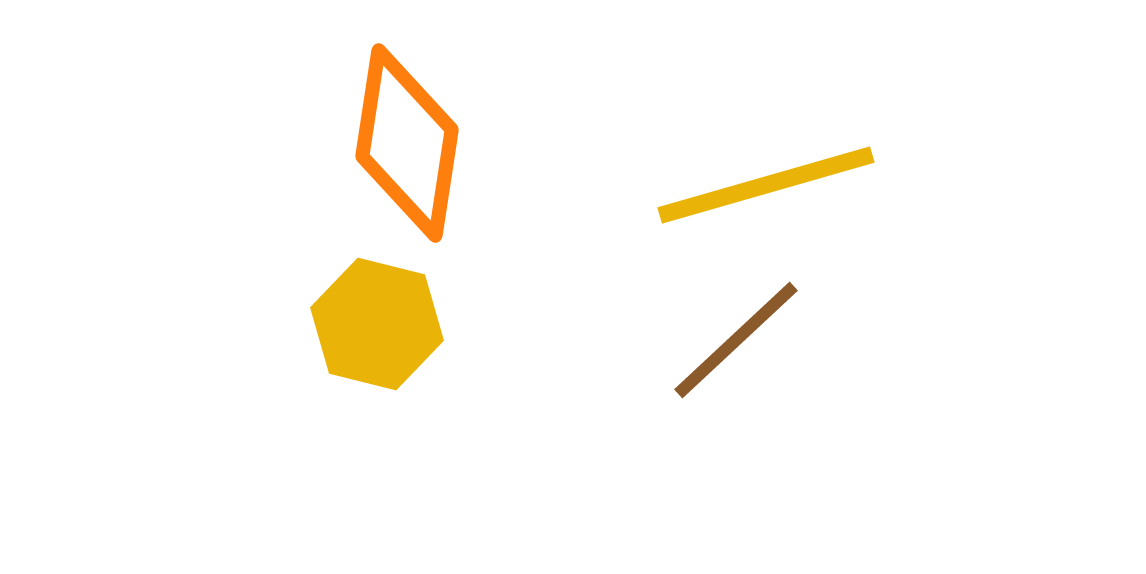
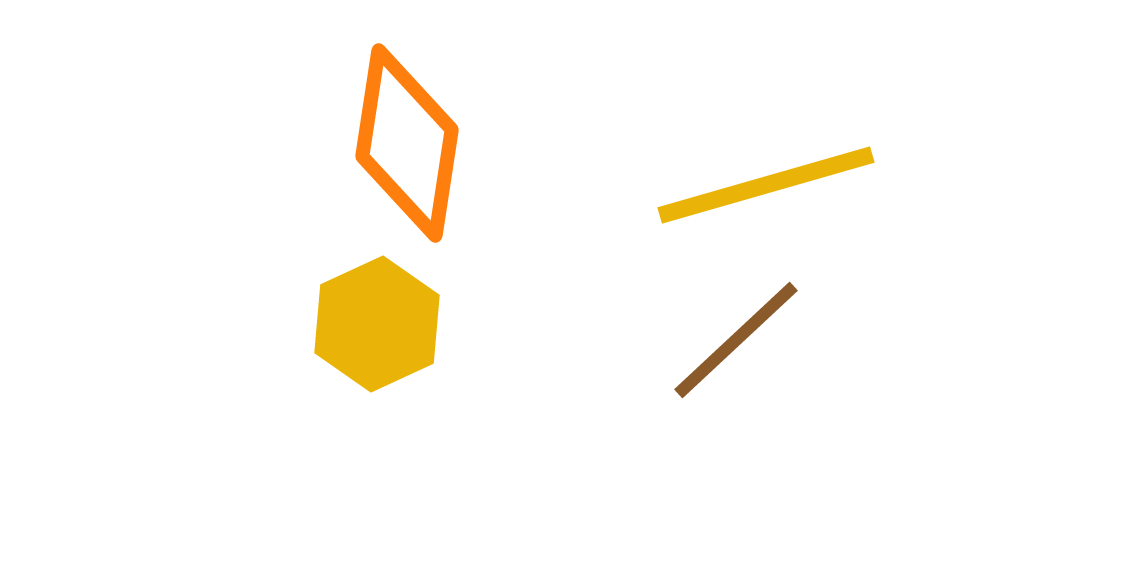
yellow hexagon: rotated 21 degrees clockwise
